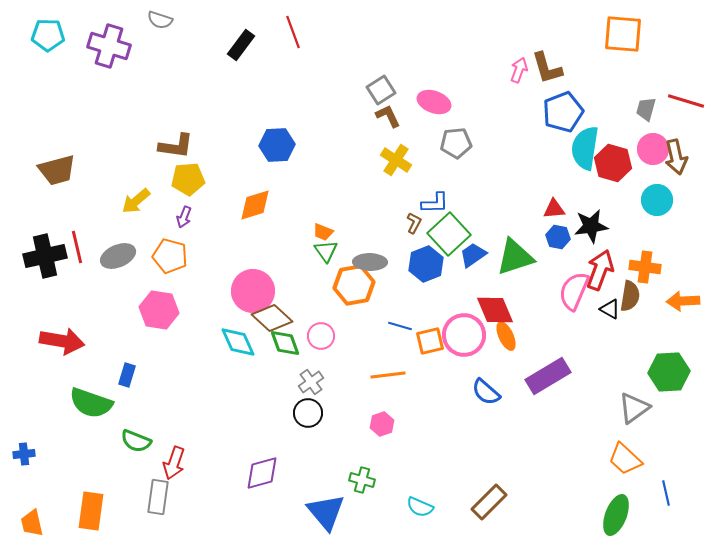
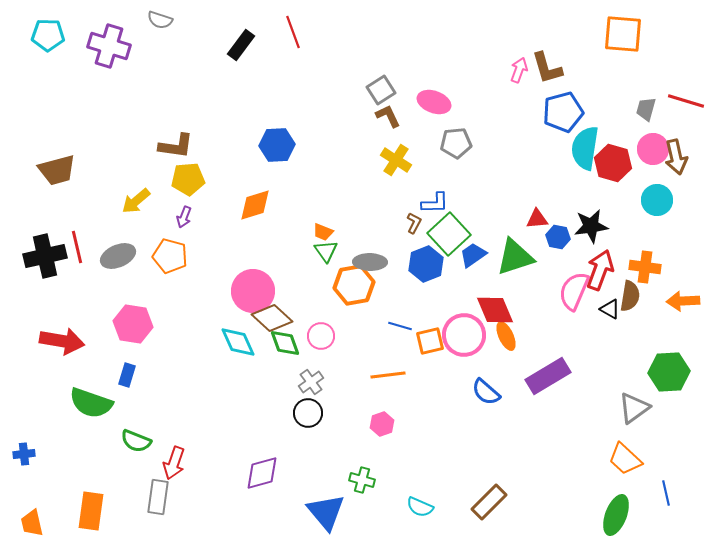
blue pentagon at (563, 112): rotated 6 degrees clockwise
red triangle at (554, 209): moved 17 px left, 10 px down
pink hexagon at (159, 310): moved 26 px left, 14 px down
